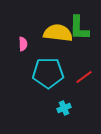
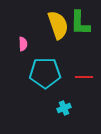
green L-shape: moved 1 px right, 5 px up
yellow semicircle: moved 8 px up; rotated 64 degrees clockwise
cyan pentagon: moved 3 px left
red line: rotated 36 degrees clockwise
